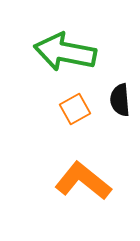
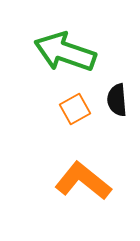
green arrow: rotated 8 degrees clockwise
black semicircle: moved 3 px left
